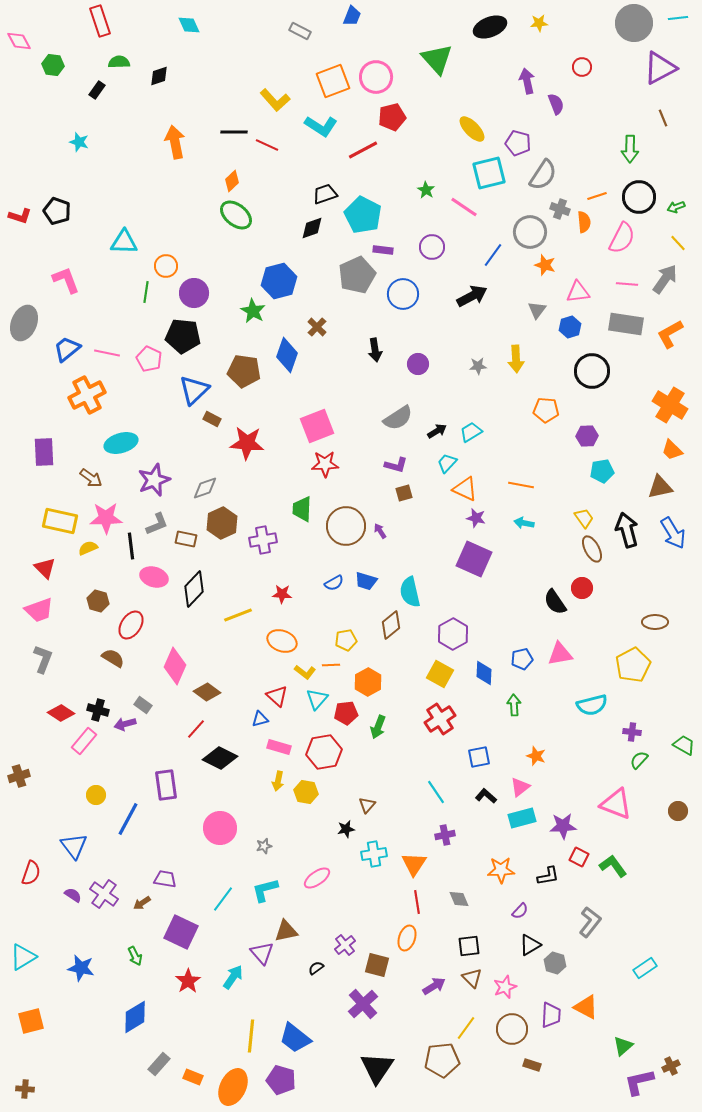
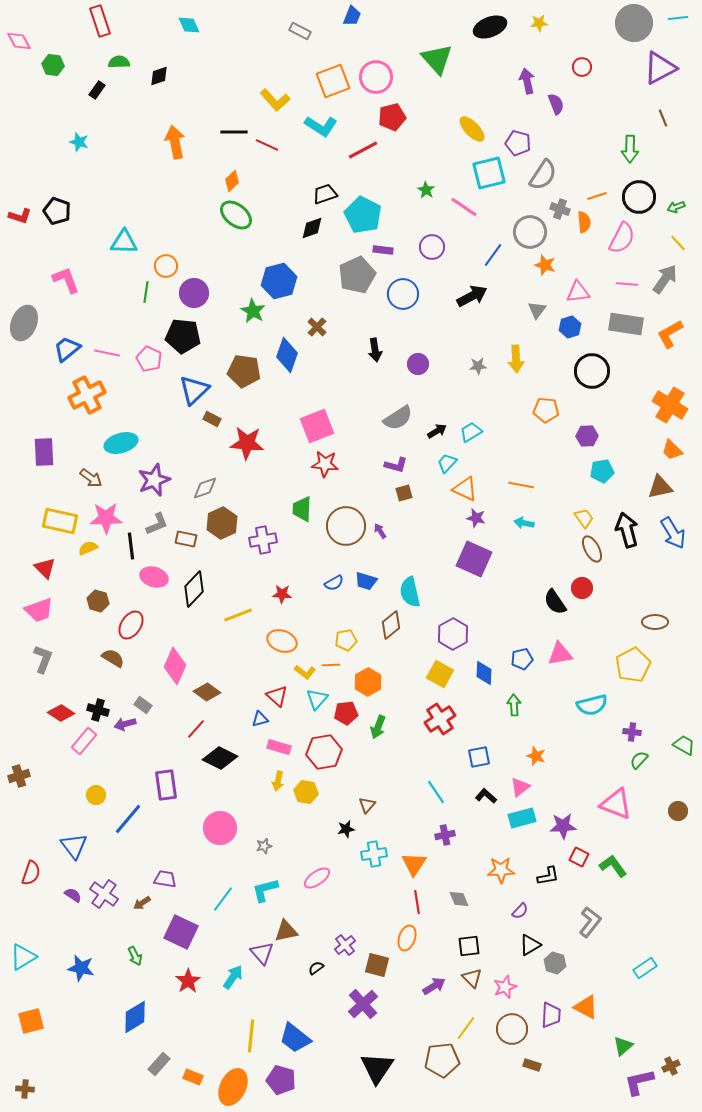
red star at (325, 464): rotated 8 degrees clockwise
blue line at (128, 819): rotated 12 degrees clockwise
